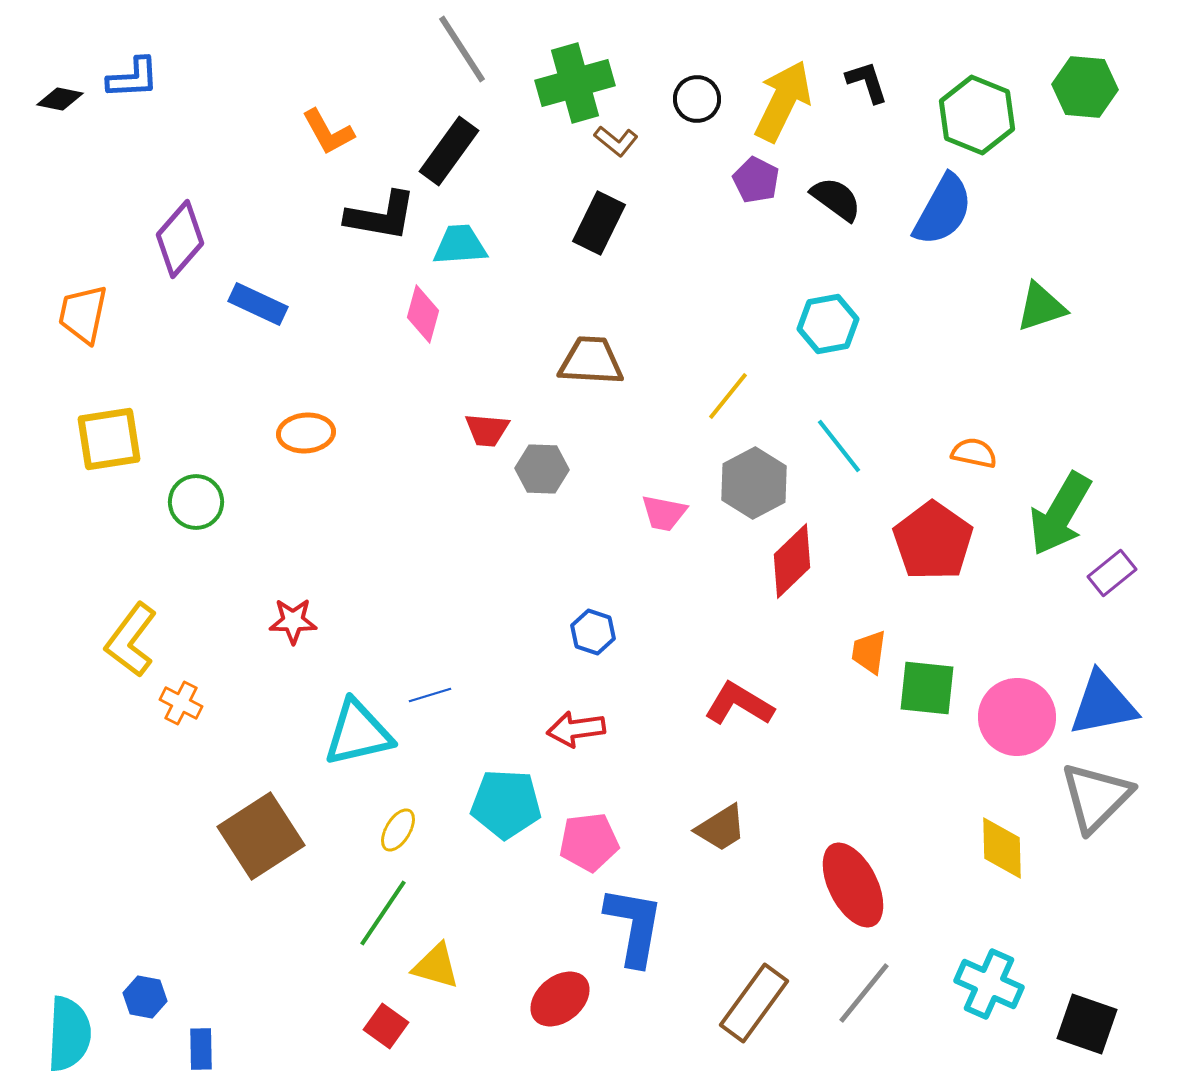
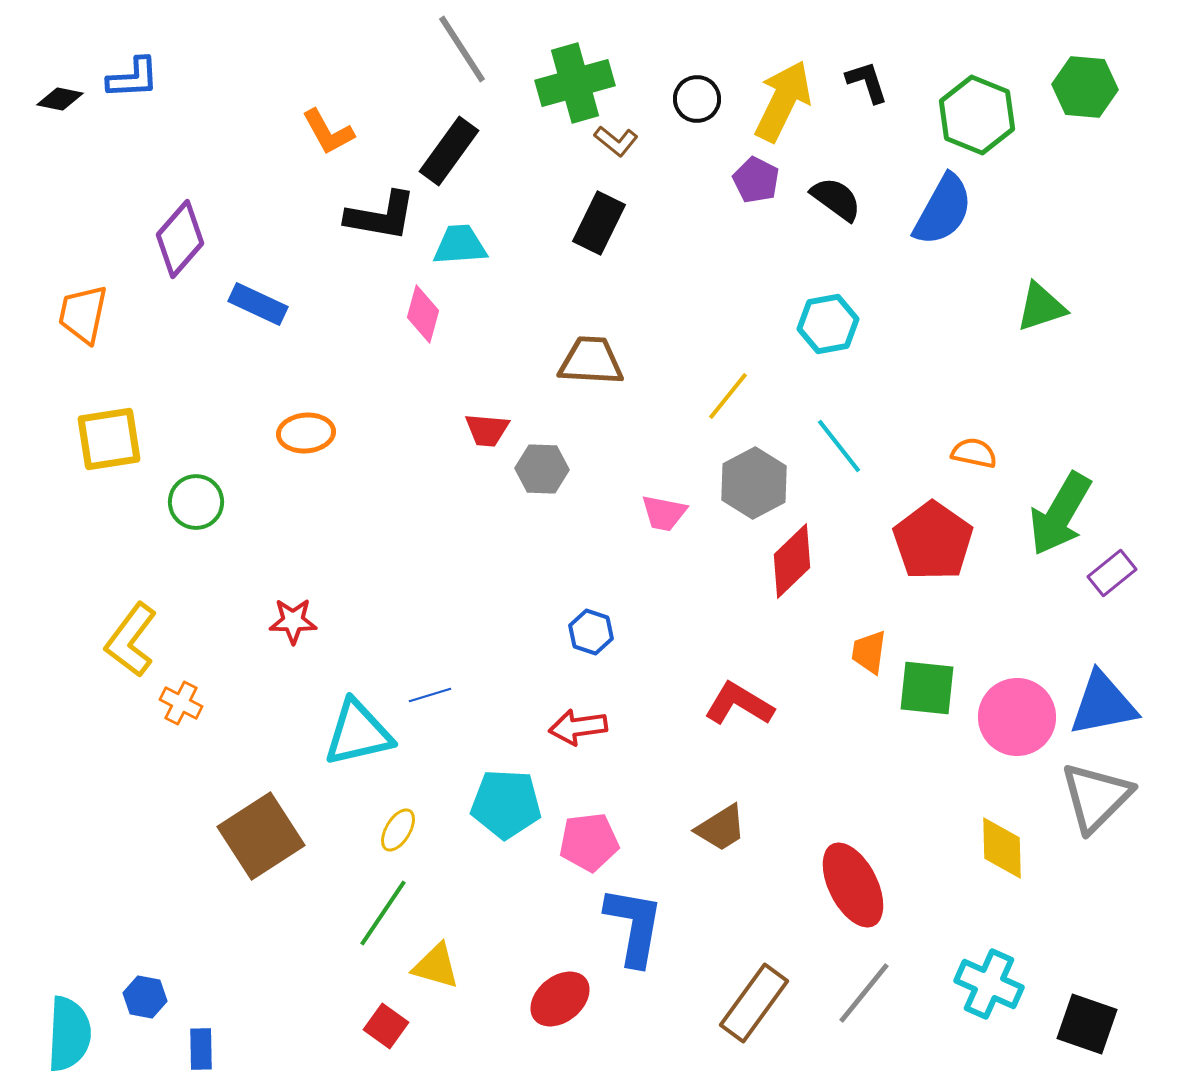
blue hexagon at (593, 632): moved 2 px left
red arrow at (576, 729): moved 2 px right, 2 px up
